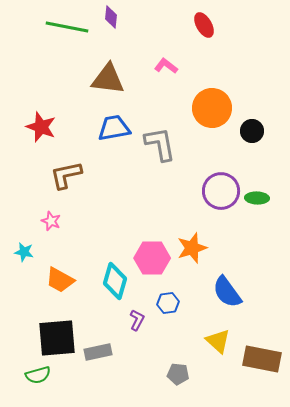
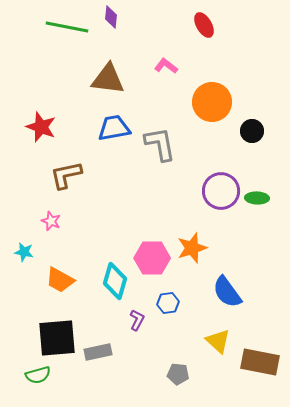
orange circle: moved 6 px up
brown rectangle: moved 2 px left, 3 px down
